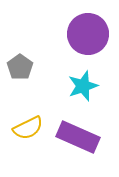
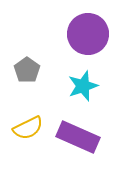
gray pentagon: moved 7 px right, 3 px down
